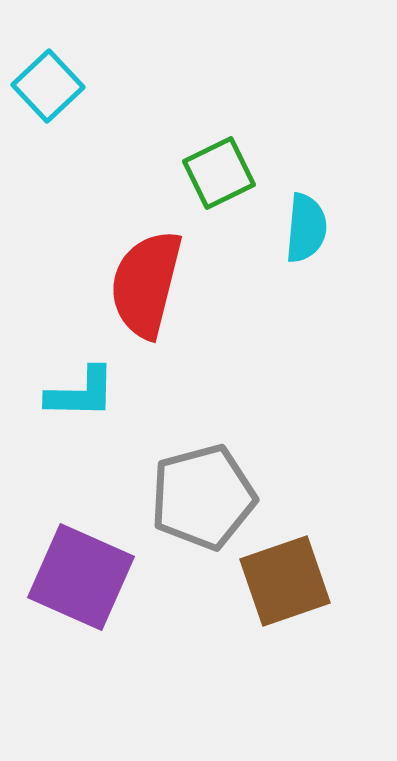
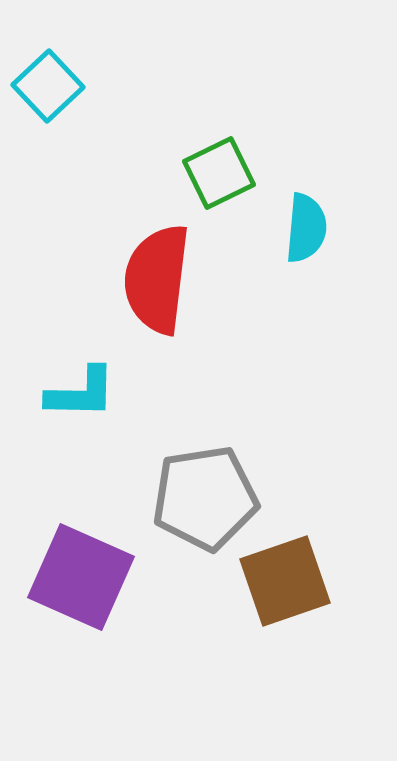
red semicircle: moved 11 px right, 5 px up; rotated 7 degrees counterclockwise
gray pentagon: moved 2 px right, 1 px down; rotated 6 degrees clockwise
